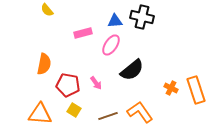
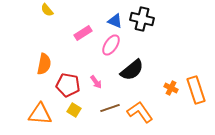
black cross: moved 2 px down
blue triangle: rotated 28 degrees clockwise
pink rectangle: rotated 18 degrees counterclockwise
pink arrow: moved 1 px up
brown line: moved 2 px right, 8 px up
